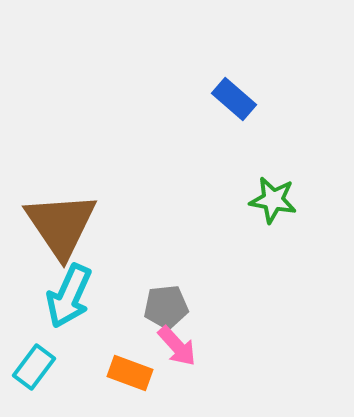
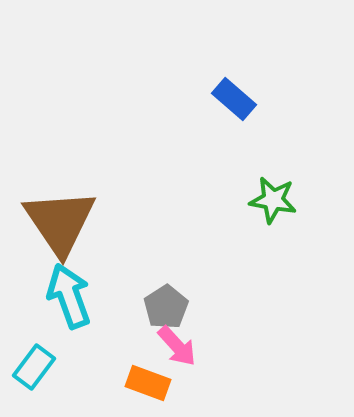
brown triangle: moved 1 px left, 3 px up
cyan arrow: rotated 136 degrees clockwise
gray pentagon: rotated 27 degrees counterclockwise
orange rectangle: moved 18 px right, 10 px down
